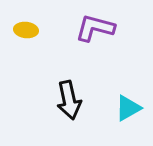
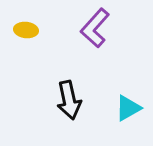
purple L-shape: rotated 63 degrees counterclockwise
